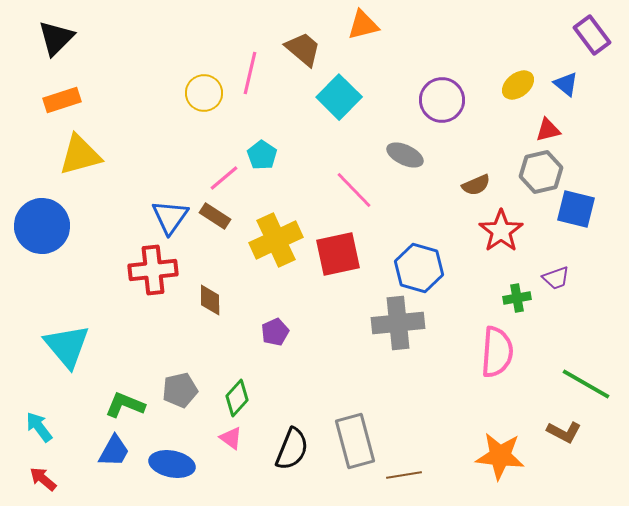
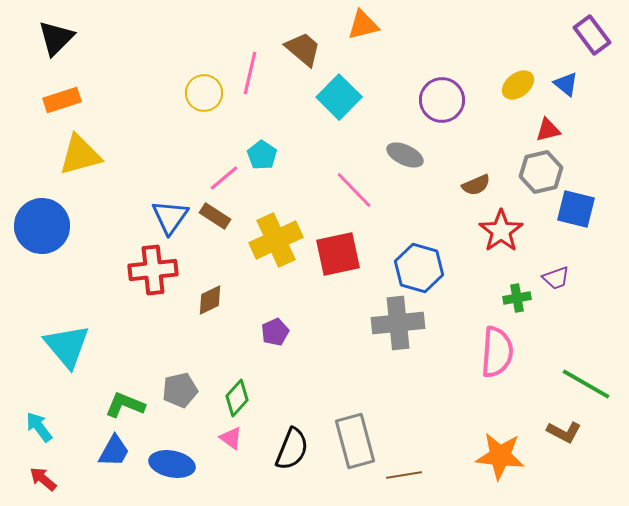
brown diamond at (210, 300): rotated 64 degrees clockwise
